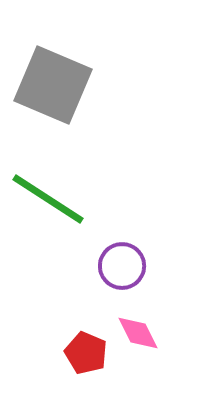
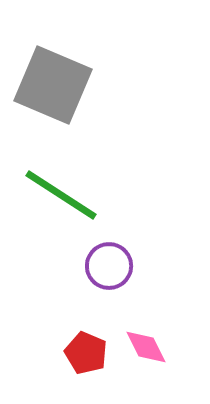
green line: moved 13 px right, 4 px up
purple circle: moved 13 px left
pink diamond: moved 8 px right, 14 px down
